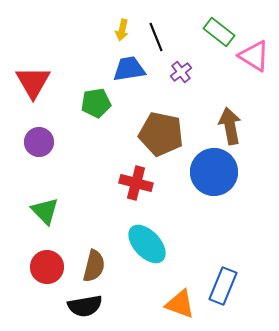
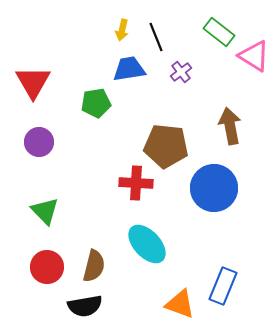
brown pentagon: moved 5 px right, 12 px down; rotated 6 degrees counterclockwise
blue circle: moved 16 px down
red cross: rotated 12 degrees counterclockwise
